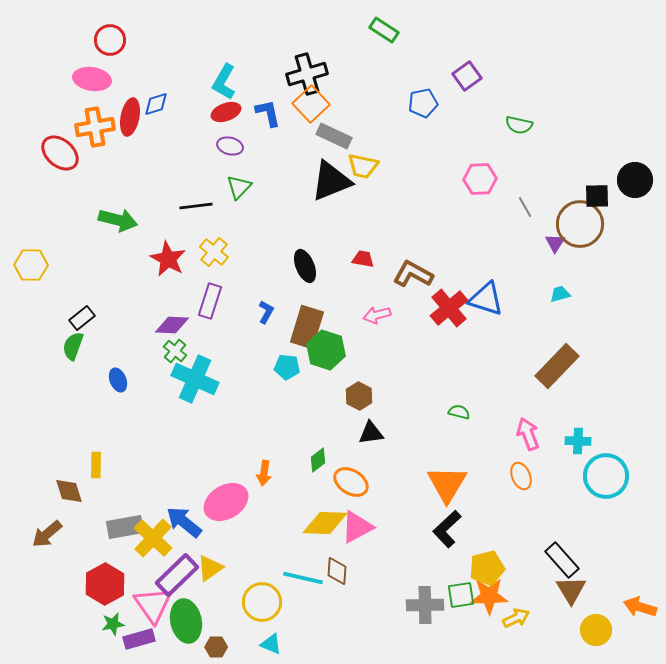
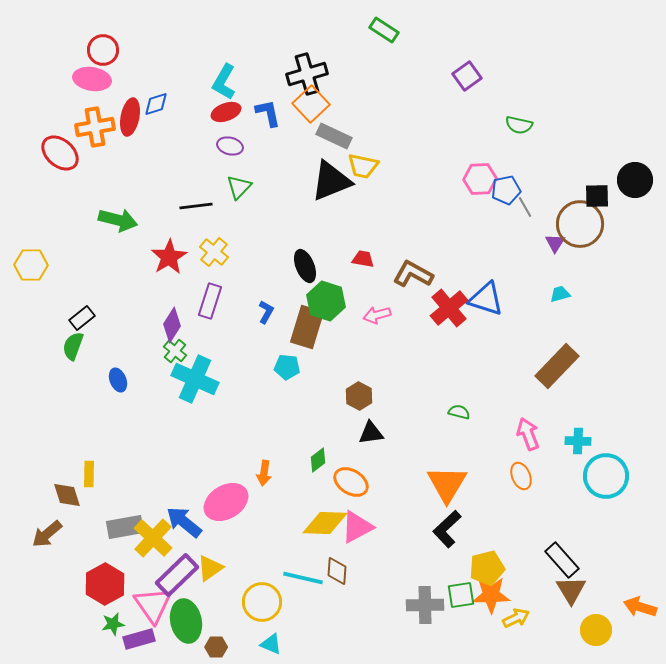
red circle at (110, 40): moved 7 px left, 10 px down
blue pentagon at (423, 103): moved 83 px right, 87 px down
red star at (168, 259): moved 1 px right, 2 px up; rotated 12 degrees clockwise
purple diamond at (172, 325): rotated 60 degrees counterclockwise
green hexagon at (326, 350): moved 49 px up
yellow rectangle at (96, 465): moved 7 px left, 9 px down
brown diamond at (69, 491): moved 2 px left, 4 px down
orange star at (489, 596): moved 2 px right, 1 px up
